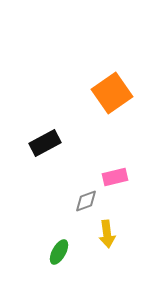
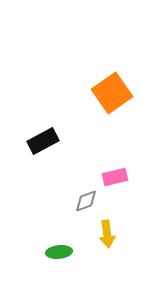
black rectangle: moved 2 px left, 2 px up
green ellipse: rotated 55 degrees clockwise
